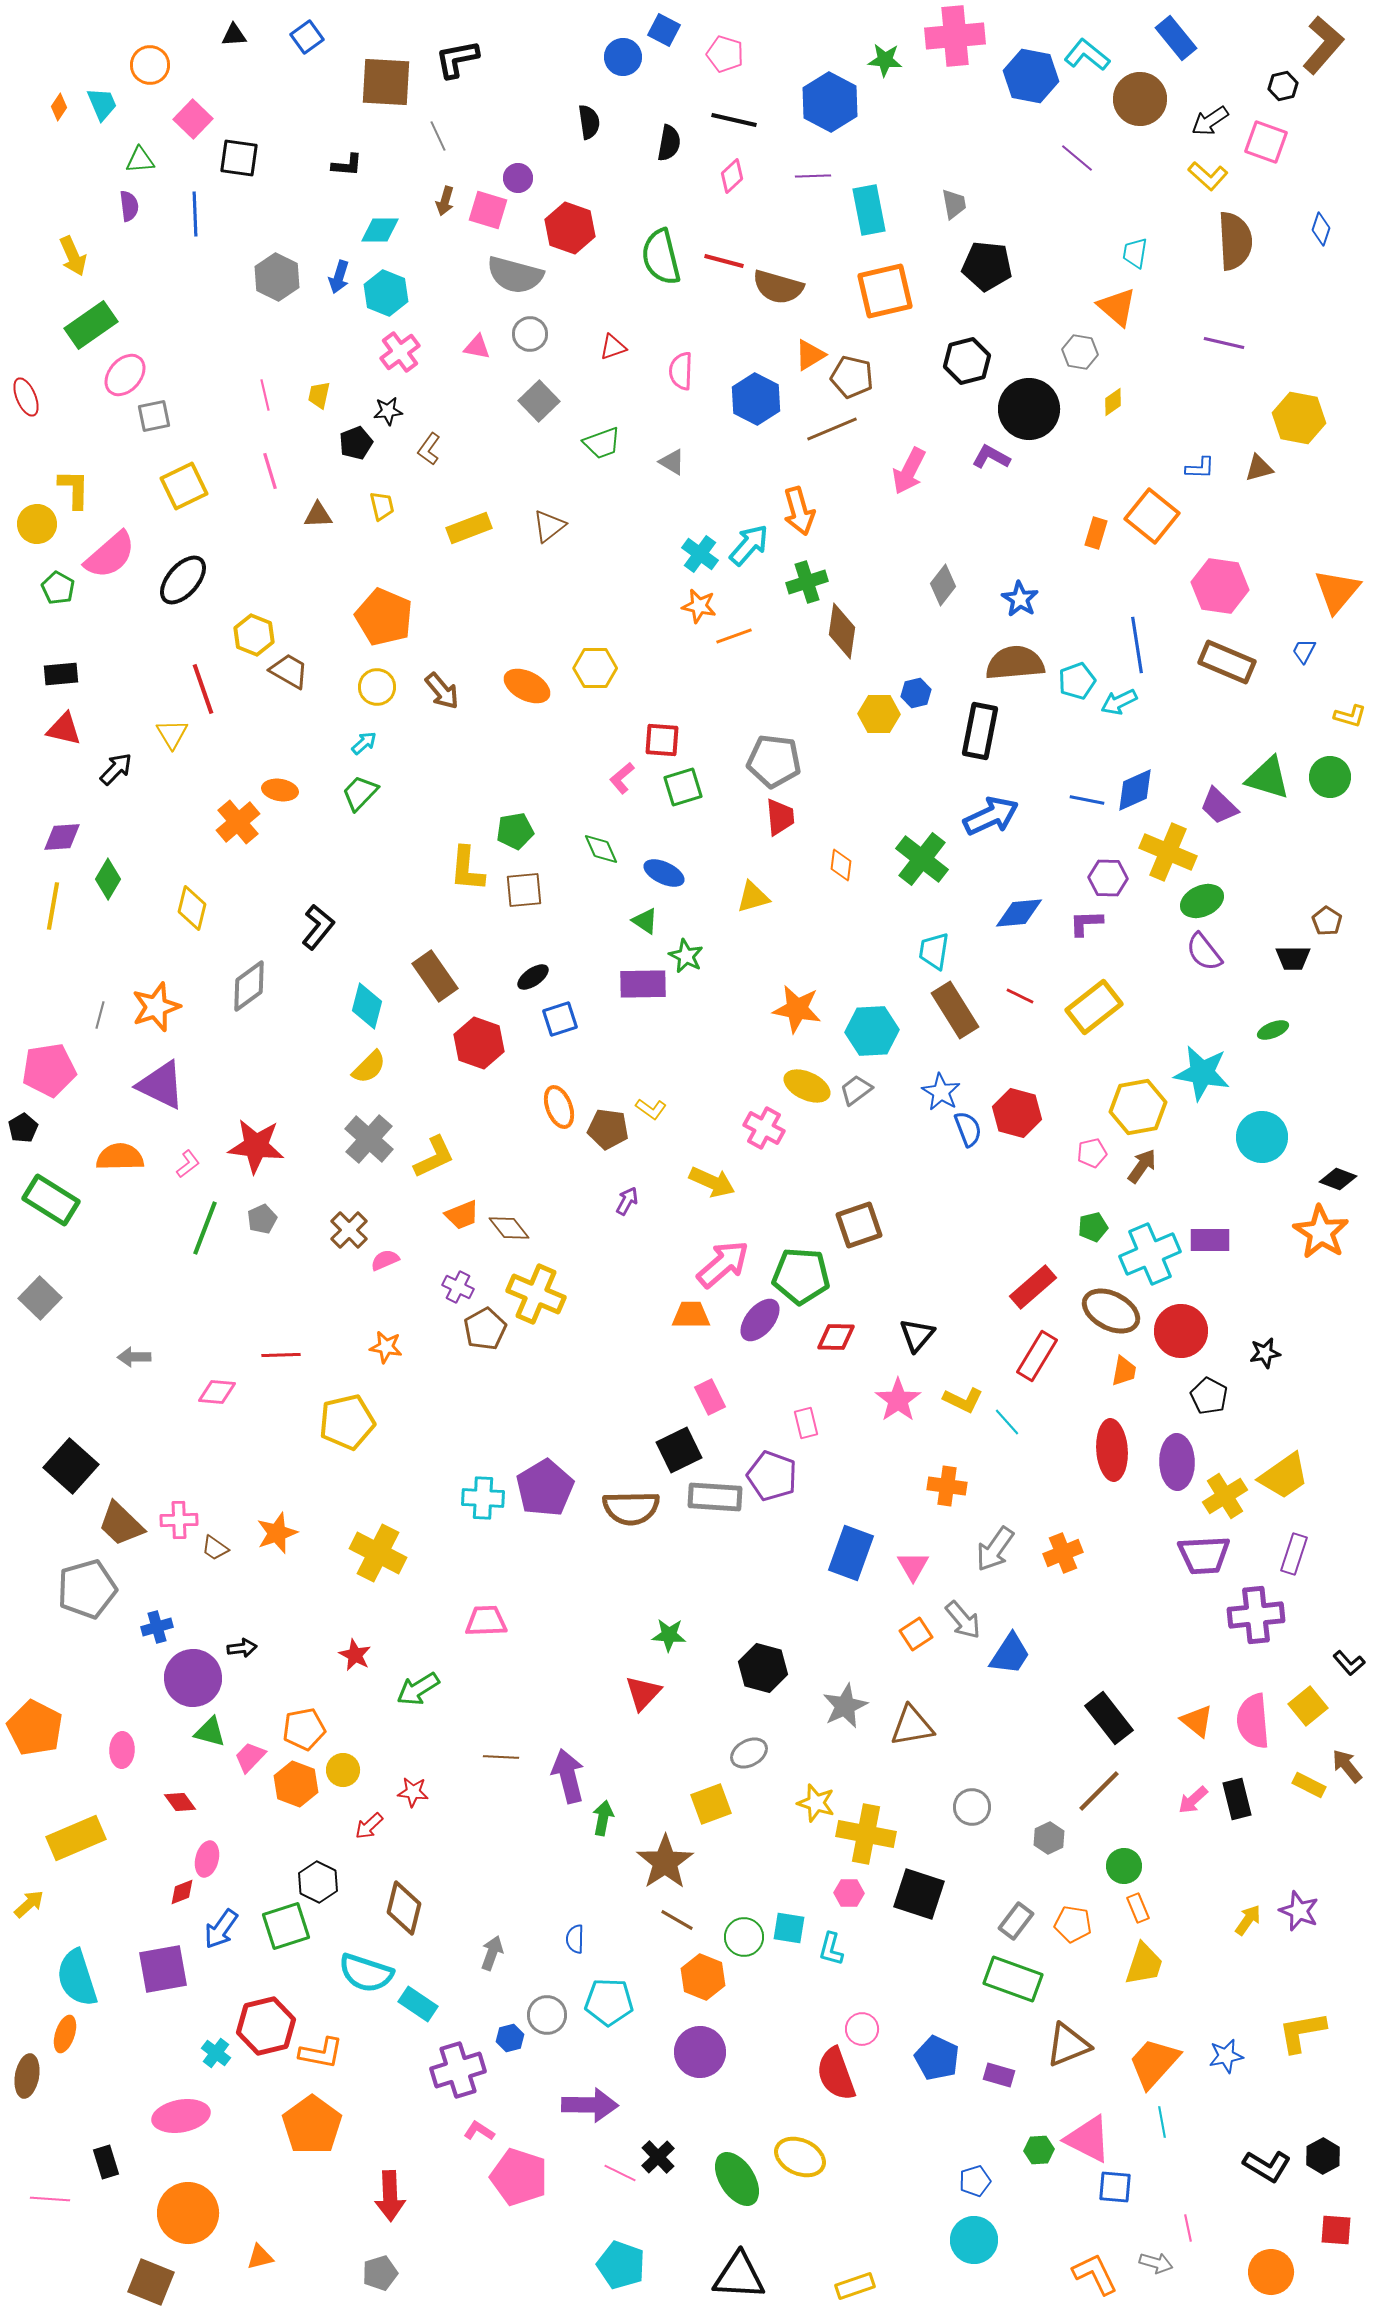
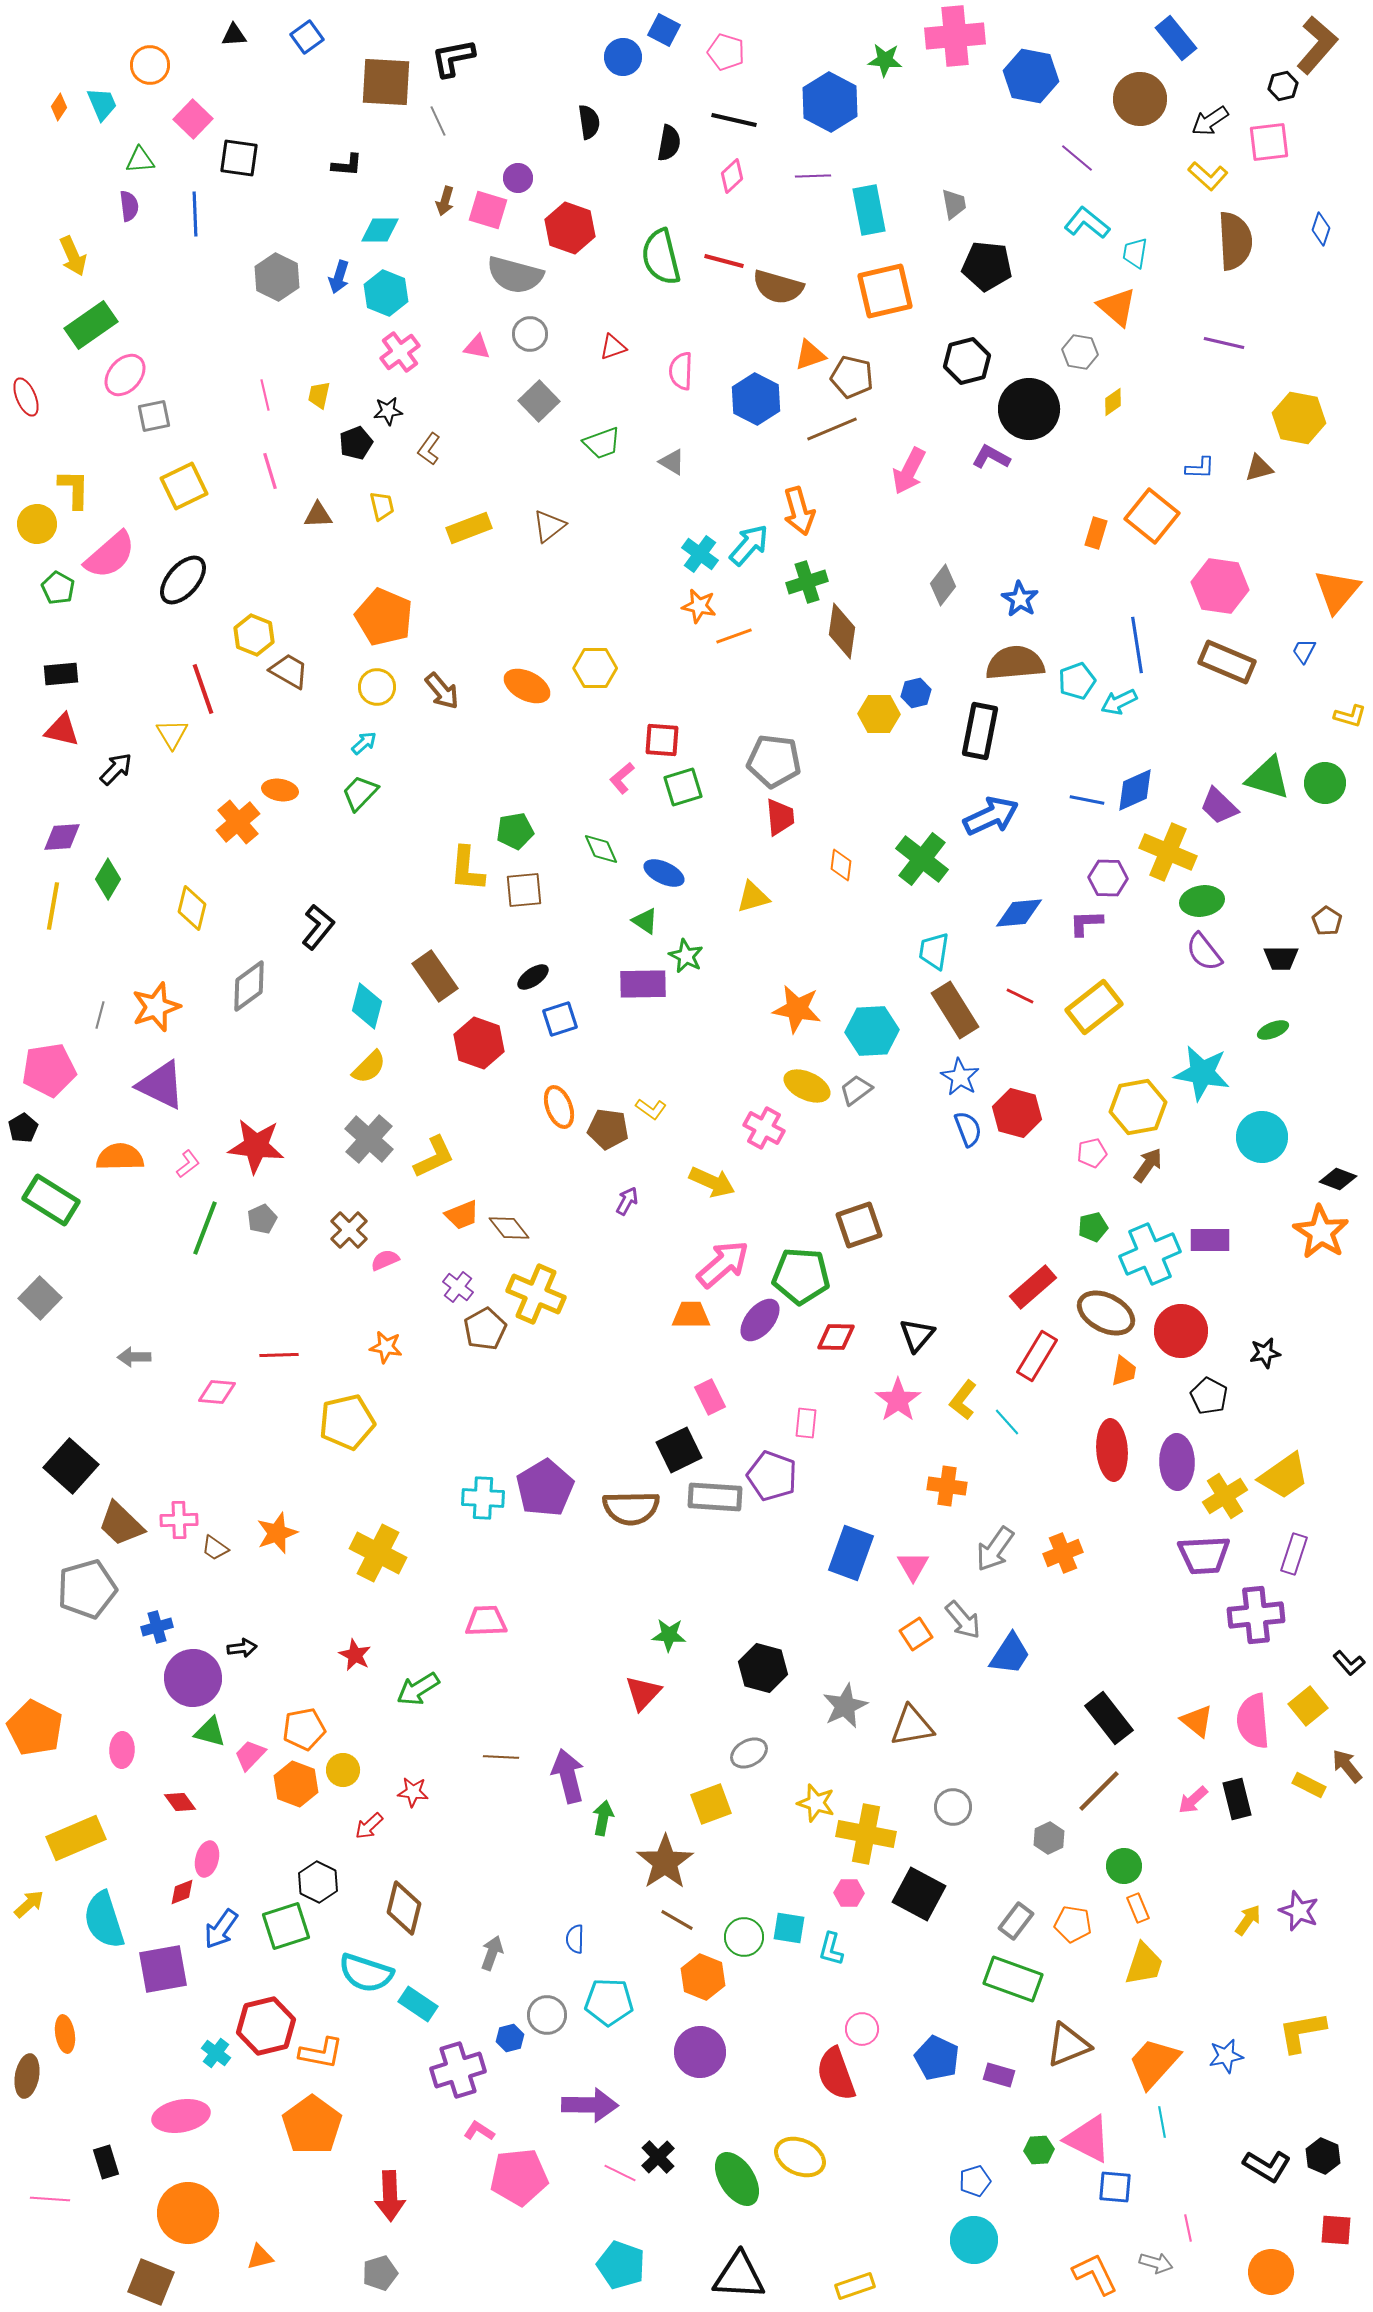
brown L-shape at (1323, 45): moved 6 px left
pink pentagon at (725, 54): moved 1 px right, 2 px up
cyan L-shape at (1087, 55): moved 168 px down
black L-shape at (457, 59): moved 4 px left, 1 px up
gray line at (438, 136): moved 15 px up
pink square at (1266, 142): moved 3 px right; rotated 27 degrees counterclockwise
orange triangle at (810, 355): rotated 12 degrees clockwise
red triangle at (64, 729): moved 2 px left, 1 px down
green circle at (1330, 777): moved 5 px left, 6 px down
green ellipse at (1202, 901): rotated 15 degrees clockwise
black trapezoid at (1293, 958): moved 12 px left
blue star at (941, 1092): moved 19 px right, 15 px up
brown arrow at (1142, 1166): moved 6 px right, 1 px up
purple cross at (458, 1287): rotated 12 degrees clockwise
brown ellipse at (1111, 1311): moved 5 px left, 2 px down
red line at (281, 1355): moved 2 px left
yellow L-shape at (963, 1400): rotated 102 degrees clockwise
pink rectangle at (806, 1423): rotated 20 degrees clockwise
pink trapezoid at (250, 1757): moved 2 px up
gray circle at (972, 1807): moved 19 px left
black square at (919, 1894): rotated 10 degrees clockwise
cyan semicircle at (77, 1978): moved 27 px right, 58 px up
orange ellipse at (65, 2034): rotated 27 degrees counterclockwise
black hexagon at (1323, 2156): rotated 8 degrees counterclockwise
pink pentagon at (519, 2177): rotated 24 degrees counterclockwise
